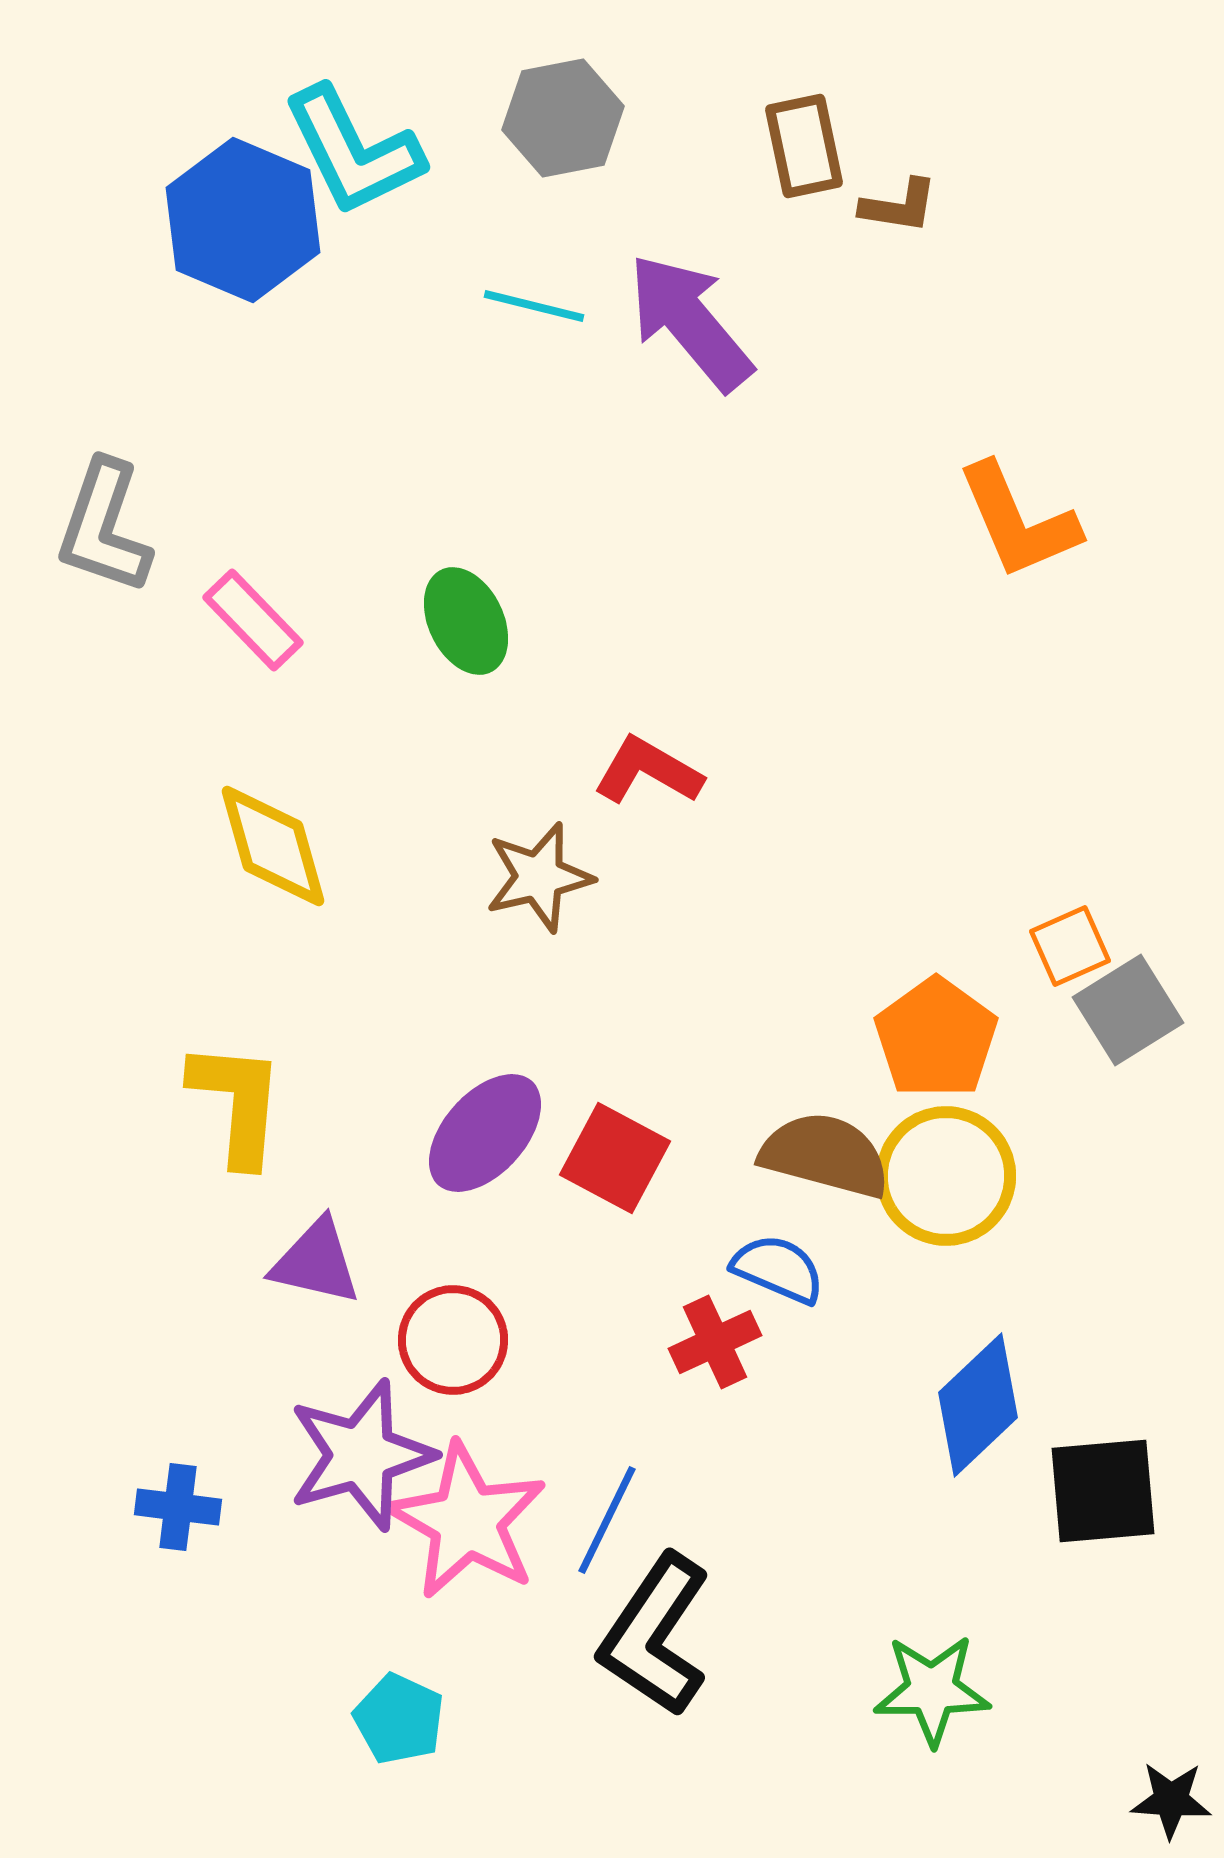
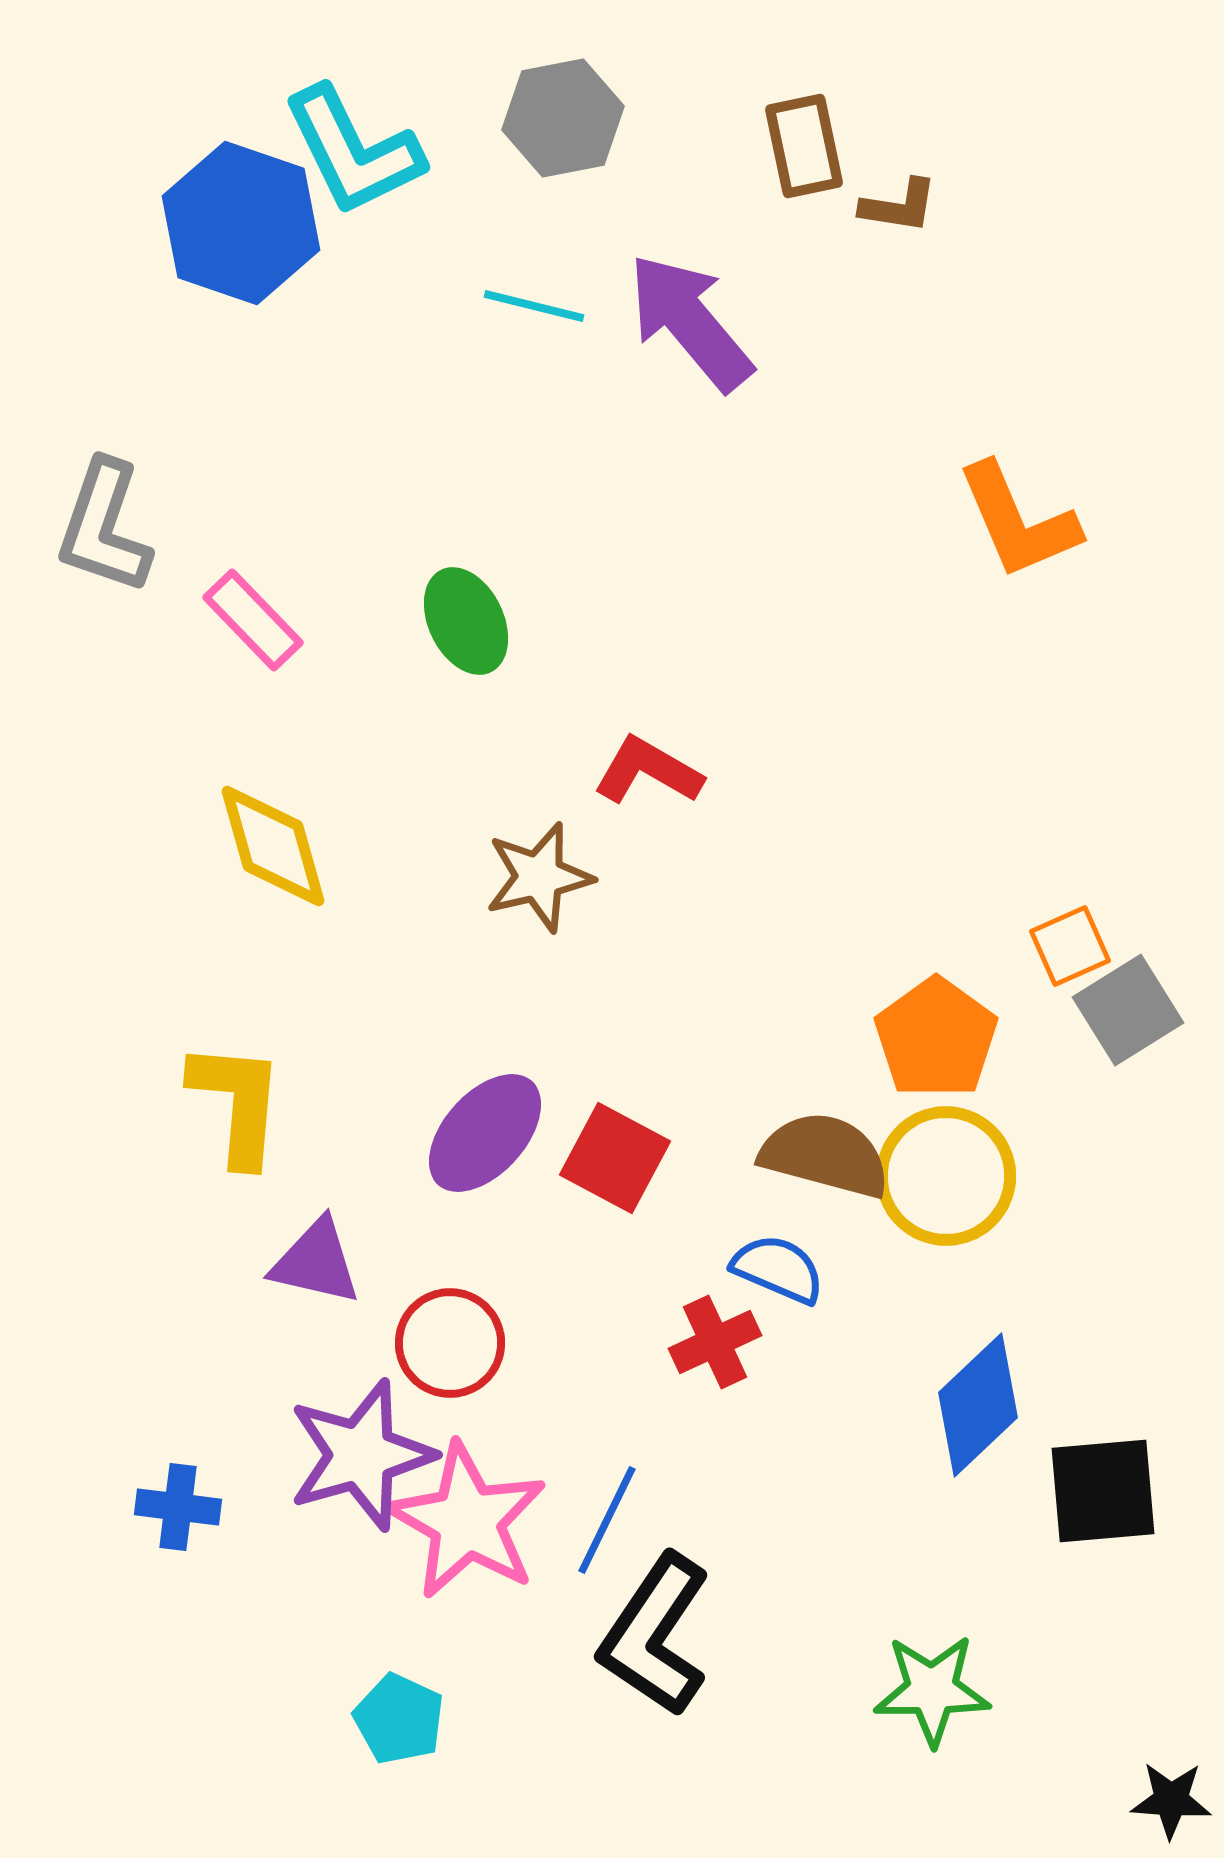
blue hexagon: moved 2 px left, 3 px down; rotated 4 degrees counterclockwise
red circle: moved 3 px left, 3 px down
